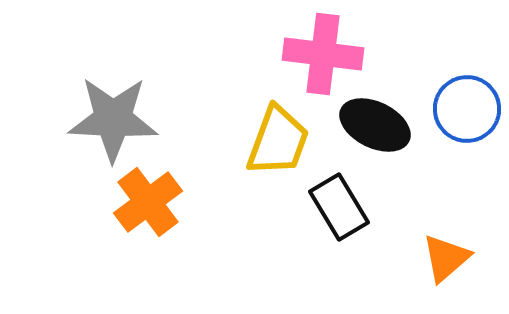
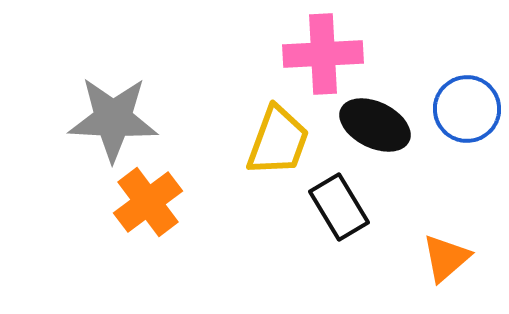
pink cross: rotated 10 degrees counterclockwise
